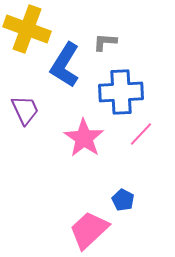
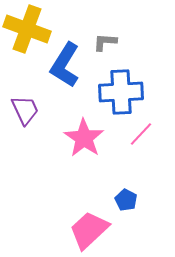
blue pentagon: moved 3 px right
